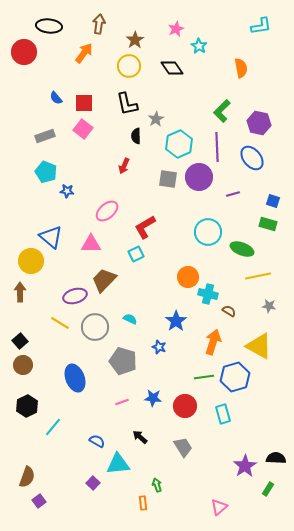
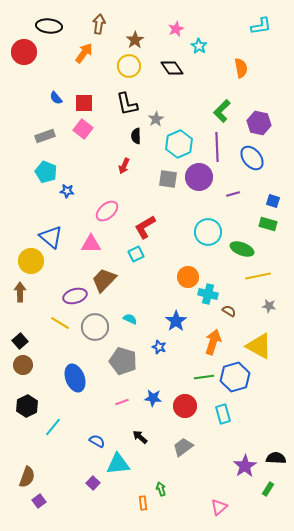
gray trapezoid at (183, 447): rotated 95 degrees counterclockwise
green arrow at (157, 485): moved 4 px right, 4 px down
